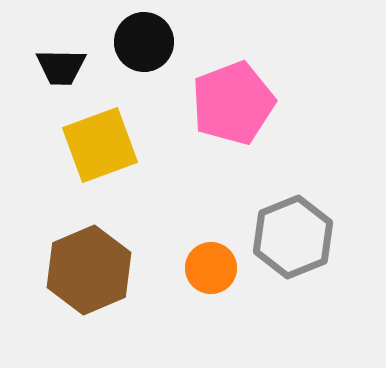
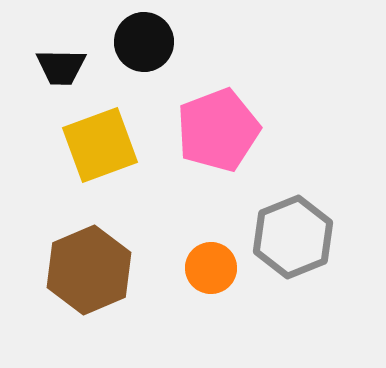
pink pentagon: moved 15 px left, 27 px down
